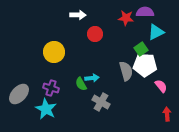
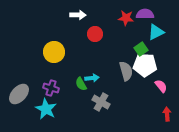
purple semicircle: moved 2 px down
